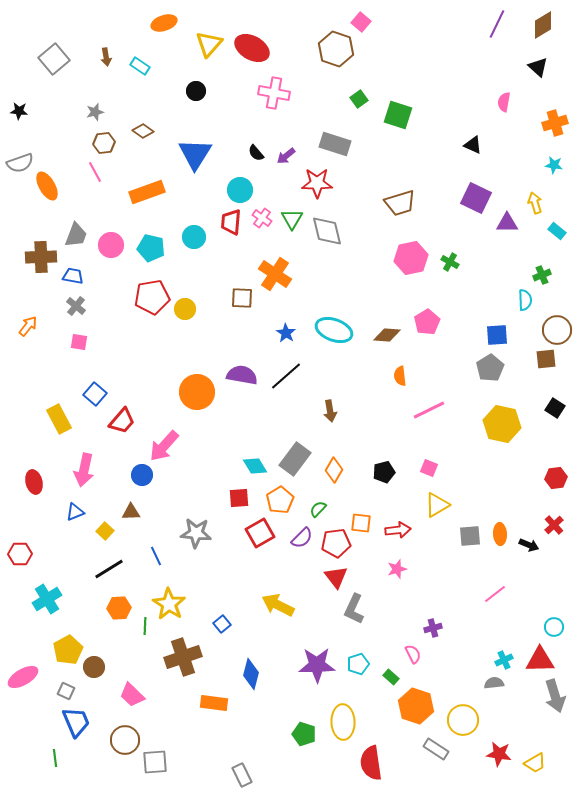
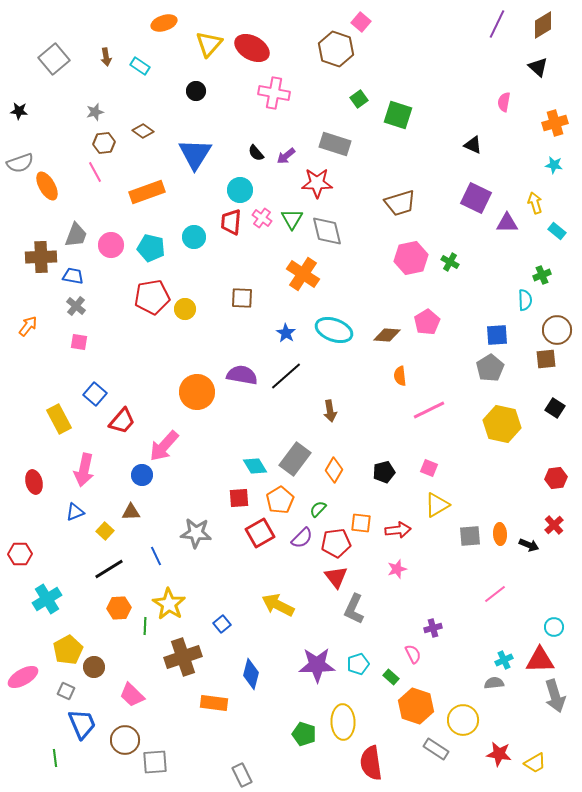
orange cross at (275, 274): moved 28 px right
blue trapezoid at (76, 722): moved 6 px right, 2 px down
